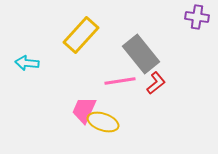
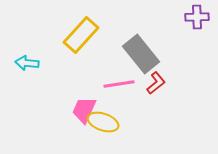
purple cross: rotated 10 degrees counterclockwise
pink line: moved 1 px left, 3 px down
